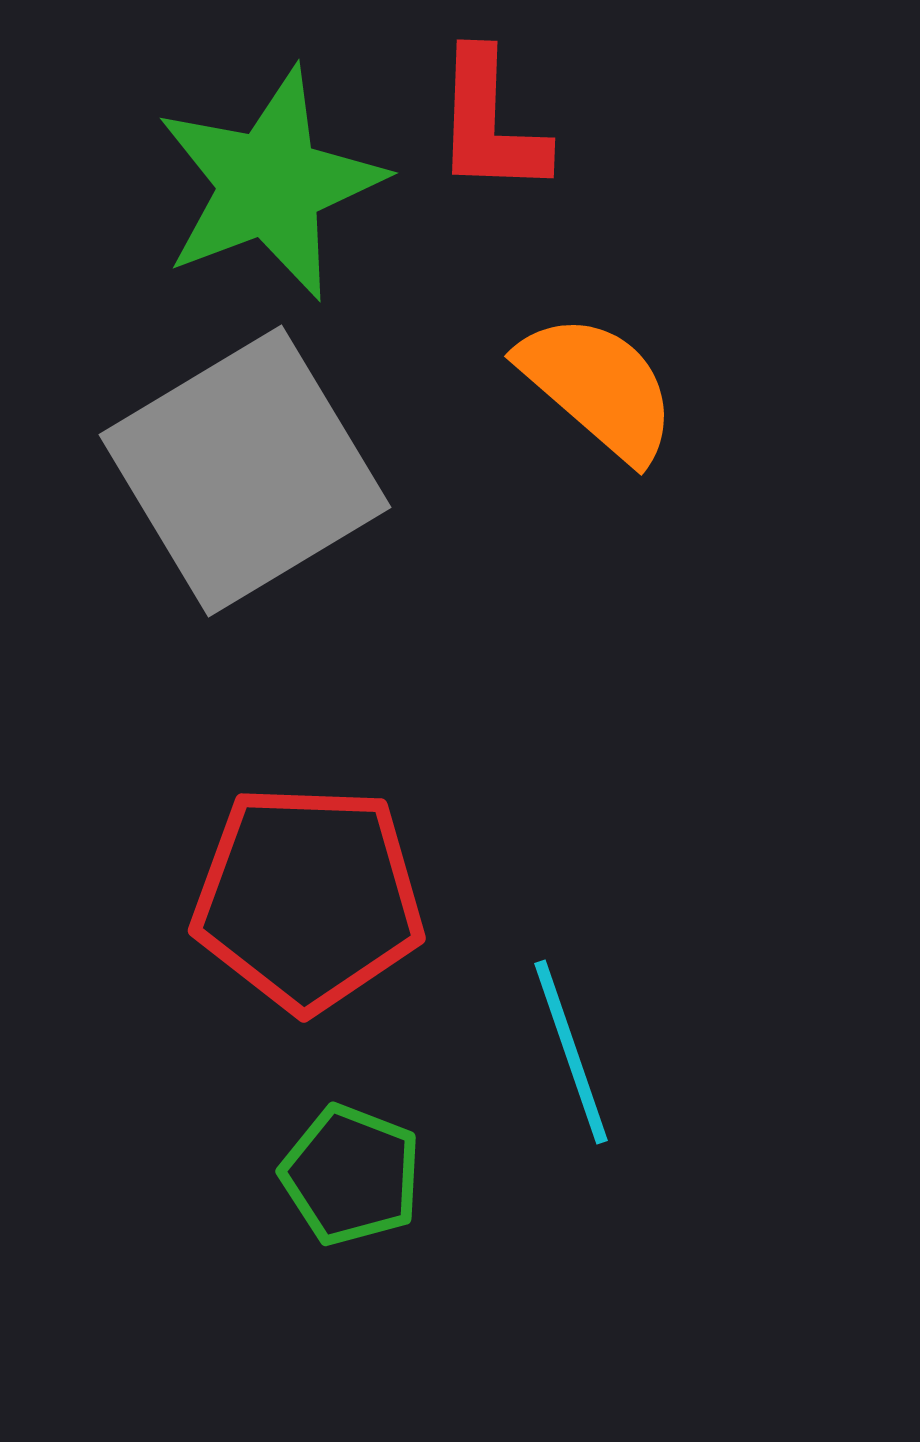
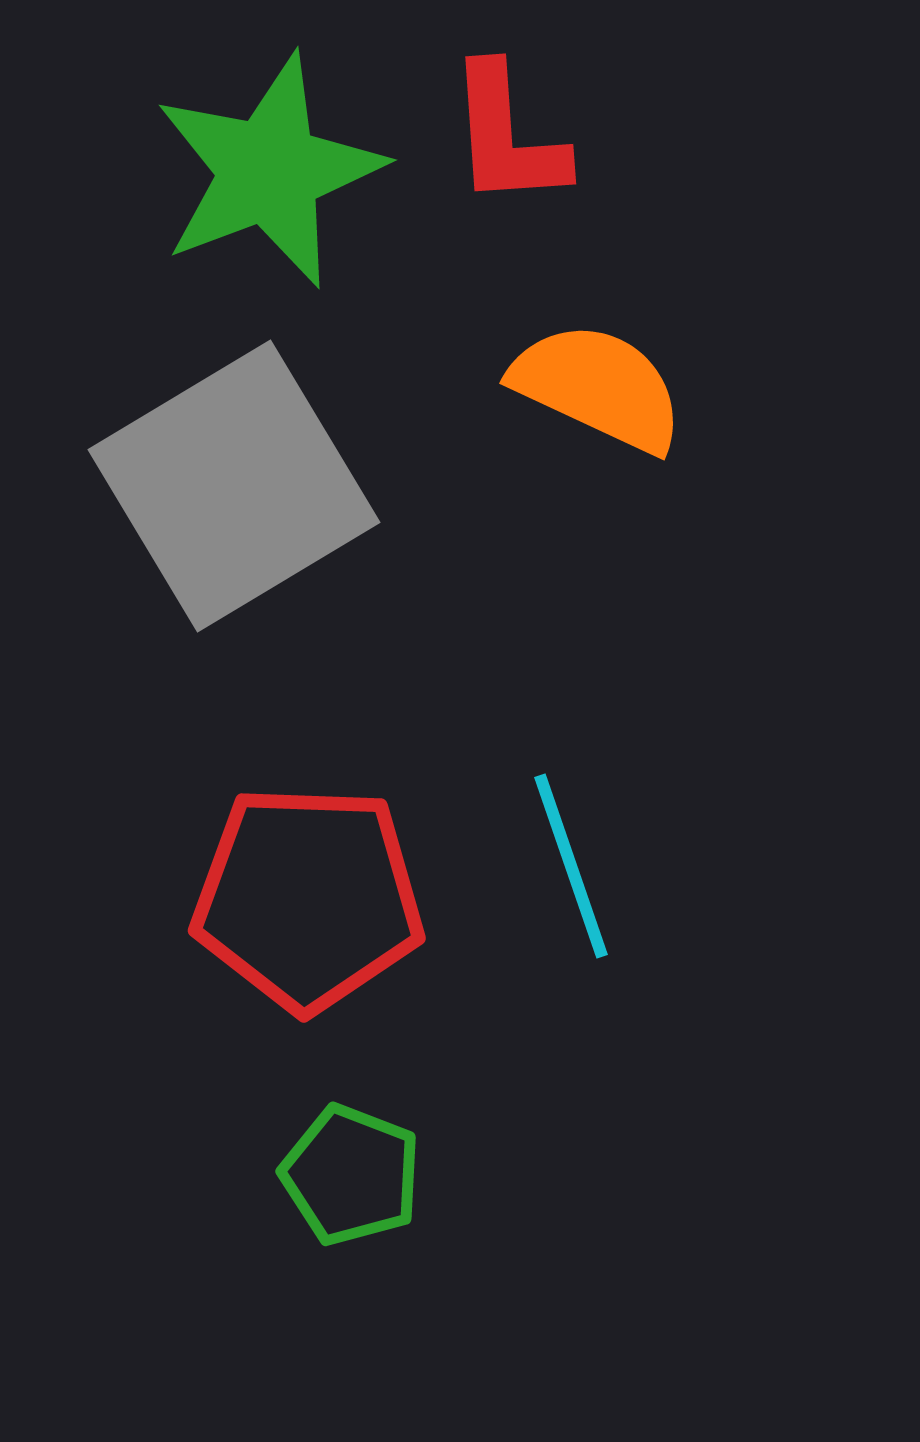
red L-shape: moved 17 px right, 13 px down; rotated 6 degrees counterclockwise
green star: moved 1 px left, 13 px up
orange semicircle: rotated 16 degrees counterclockwise
gray square: moved 11 px left, 15 px down
cyan line: moved 186 px up
